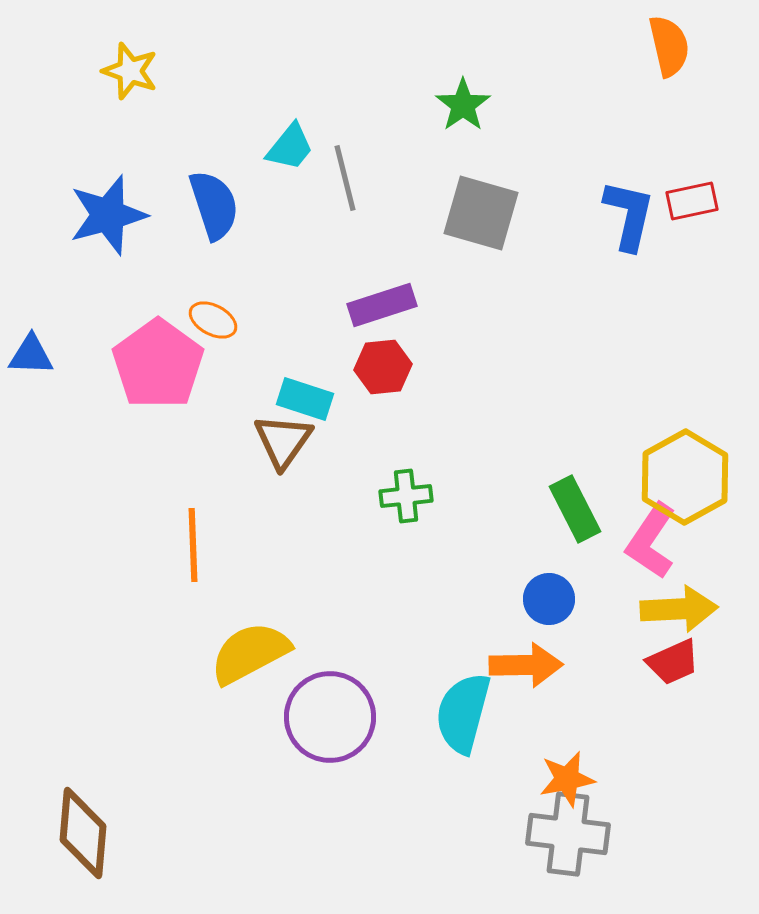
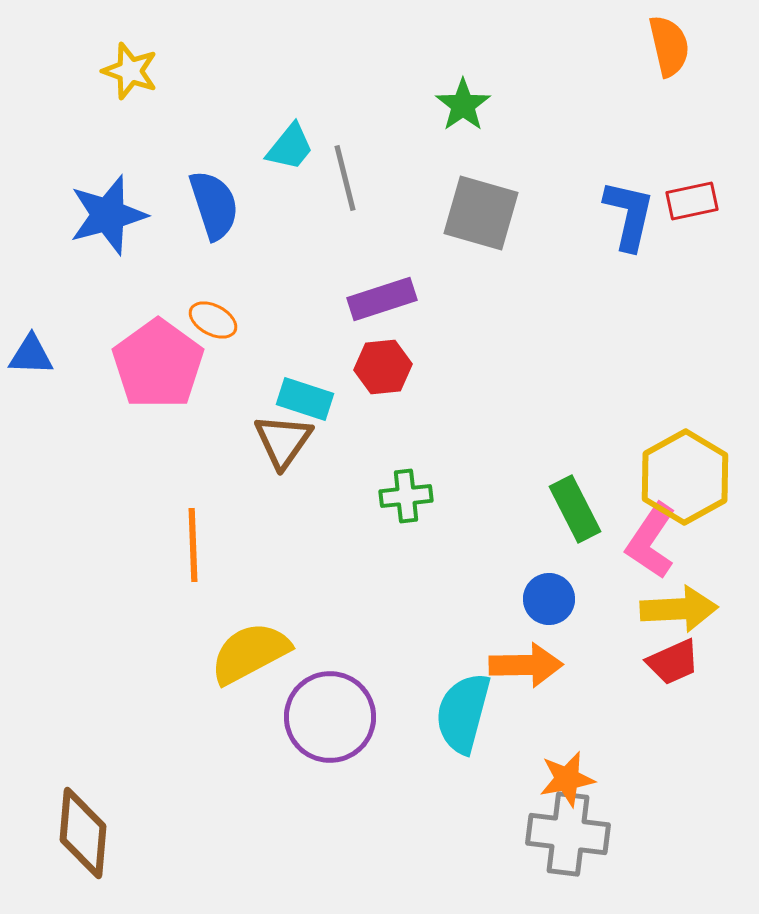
purple rectangle: moved 6 px up
